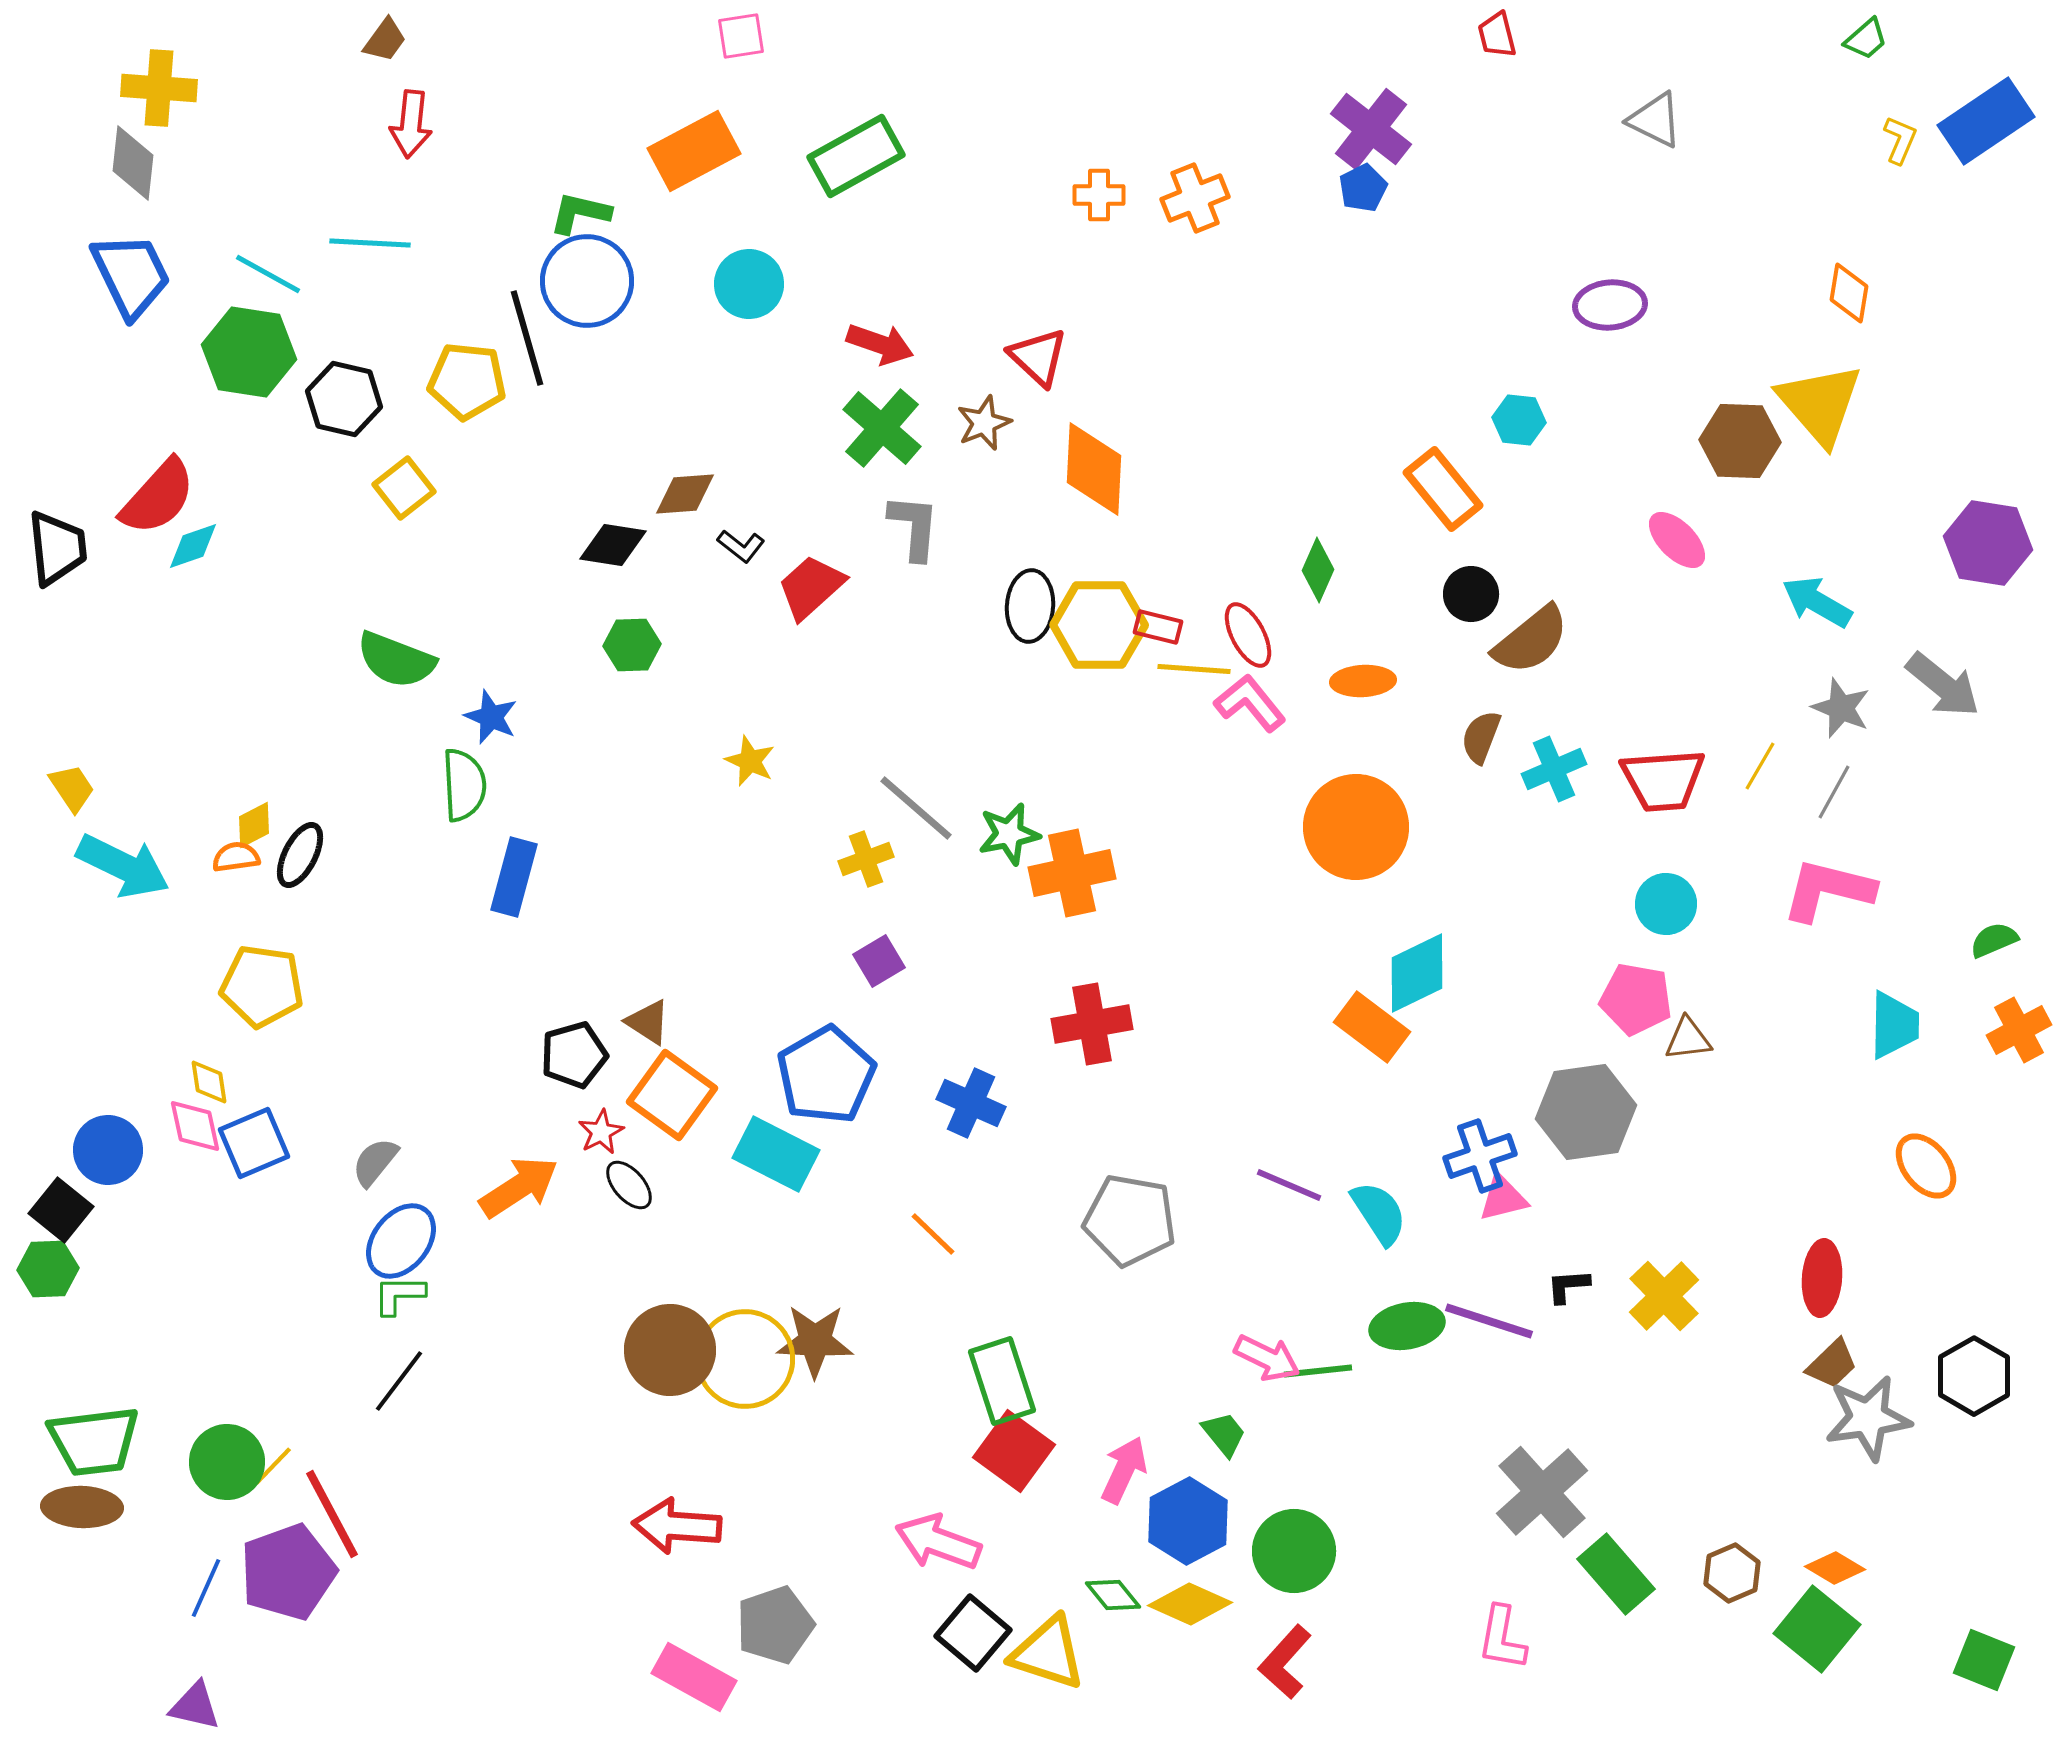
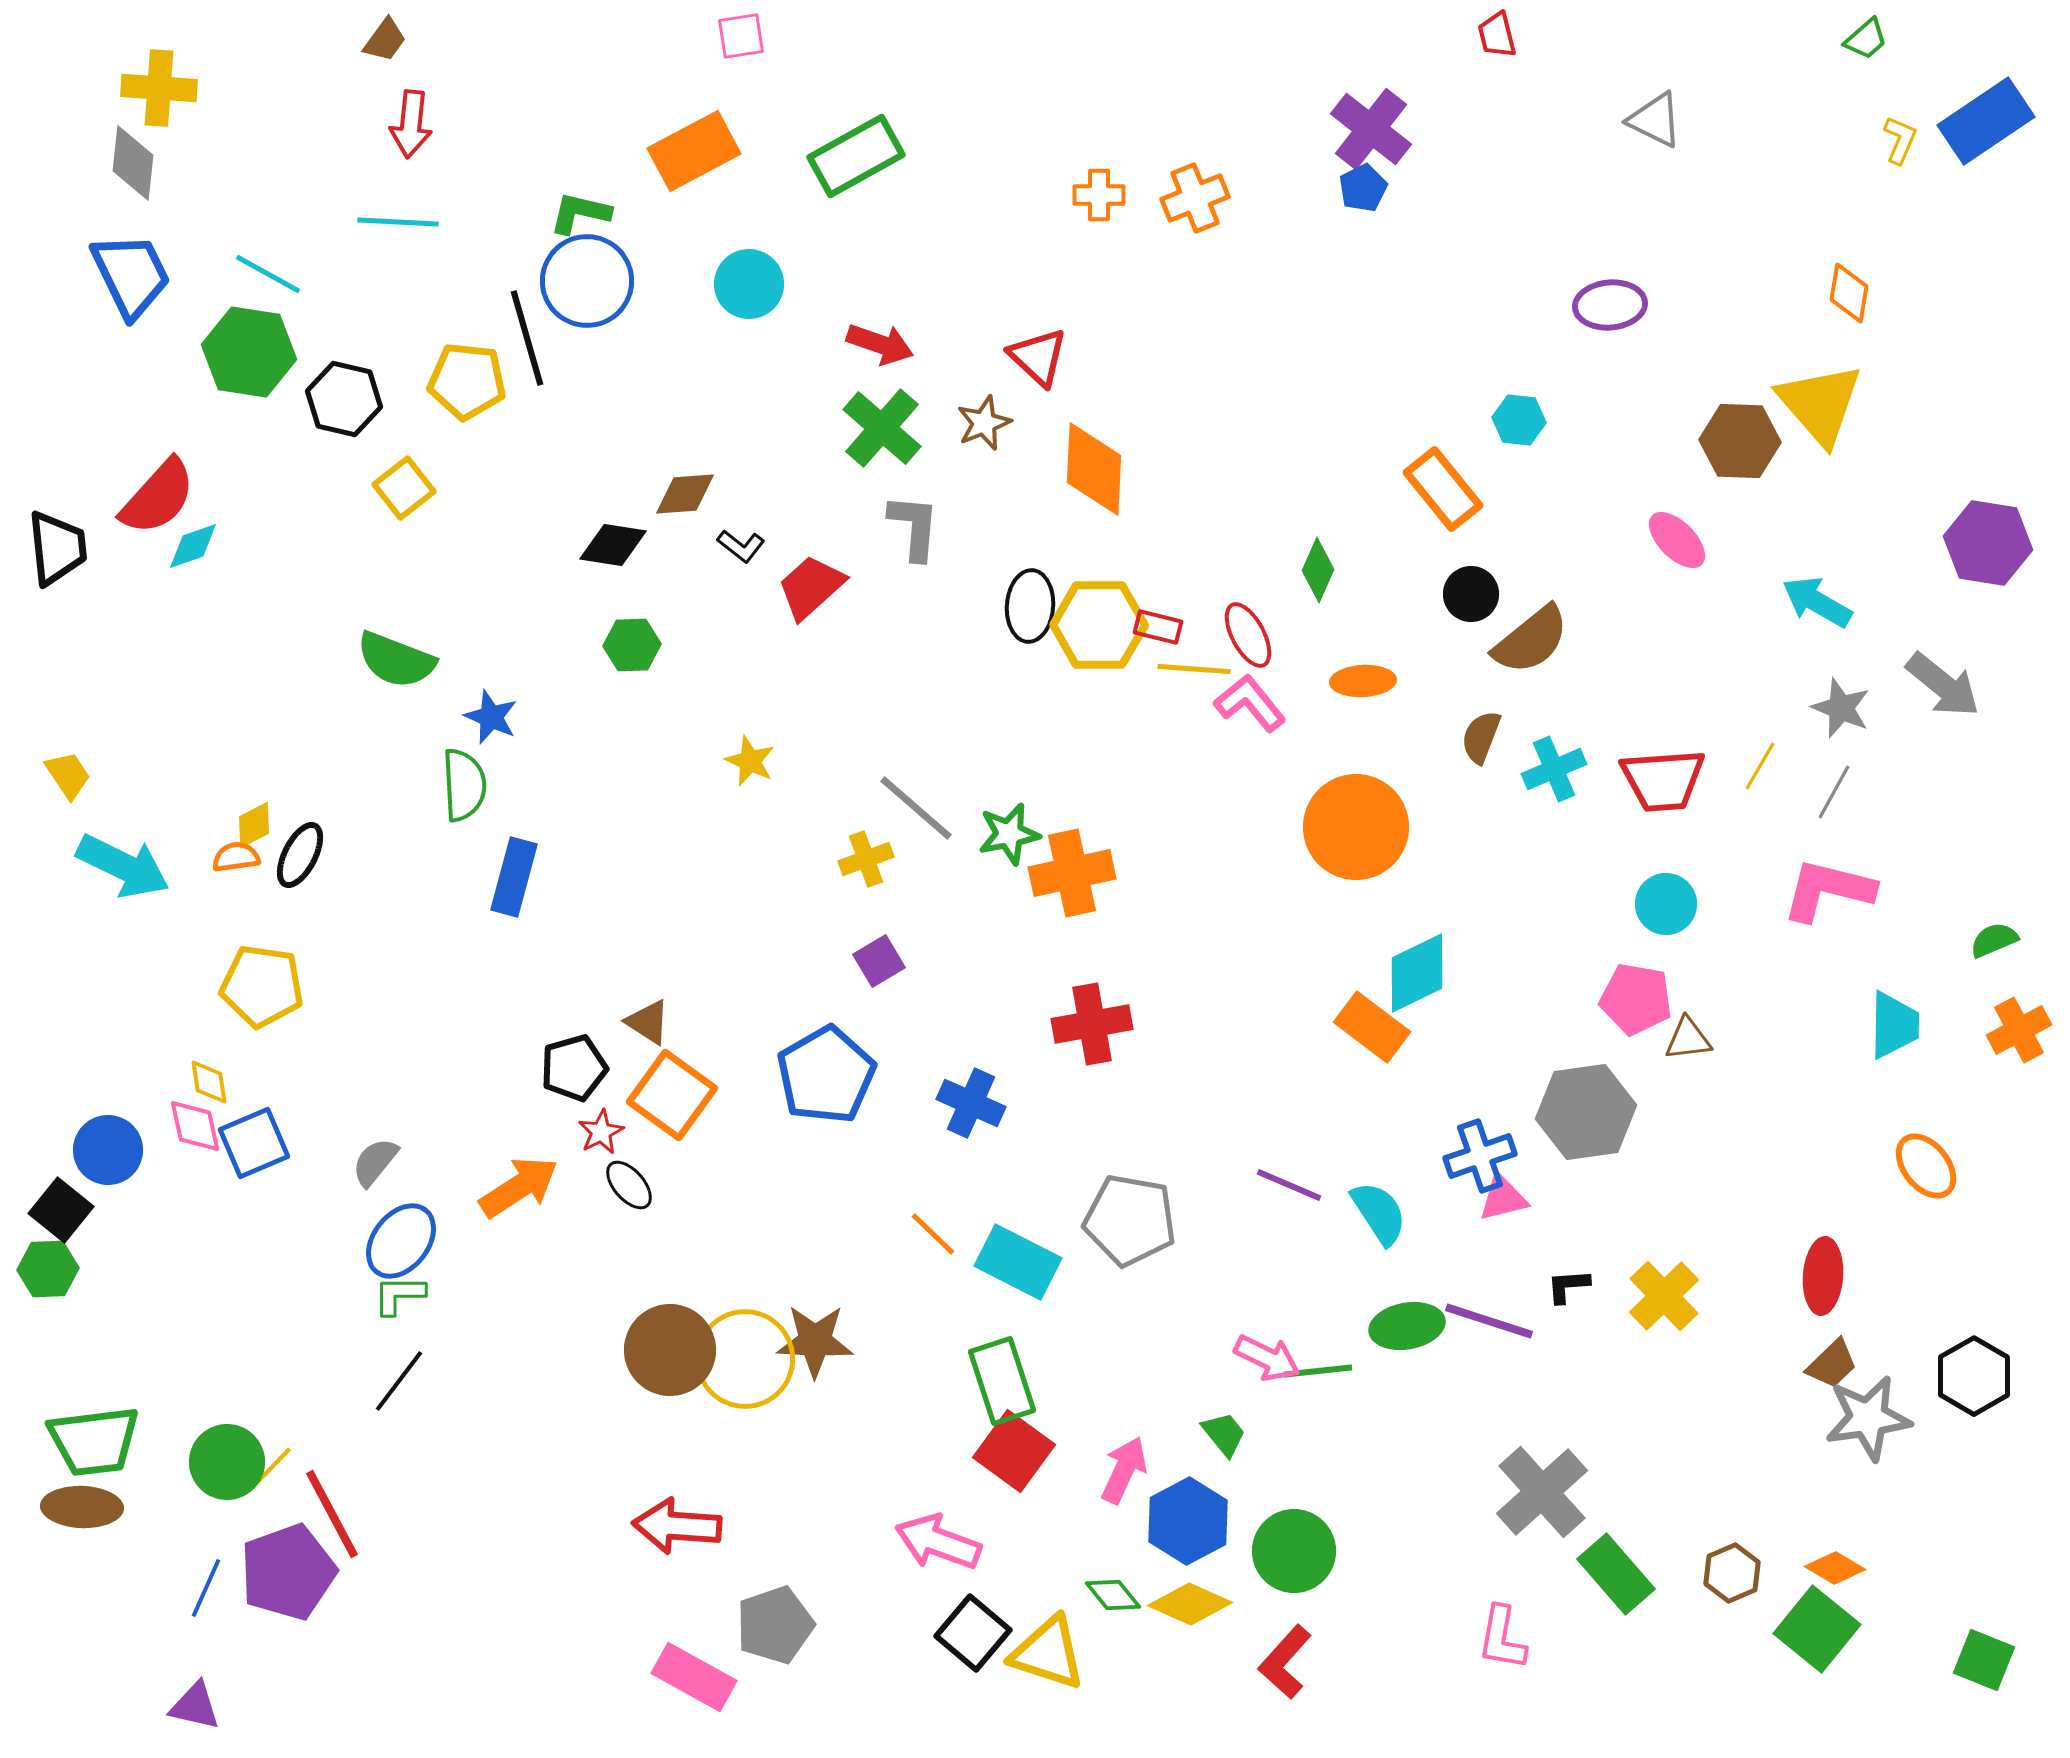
cyan line at (370, 243): moved 28 px right, 21 px up
yellow trapezoid at (72, 788): moved 4 px left, 13 px up
black pentagon at (574, 1055): moved 13 px down
cyan rectangle at (776, 1154): moved 242 px right, 108 px down
red ellipse at (1822, 1278): moved 1 px right, 2 px up
